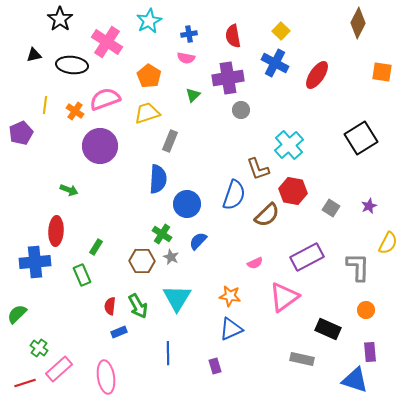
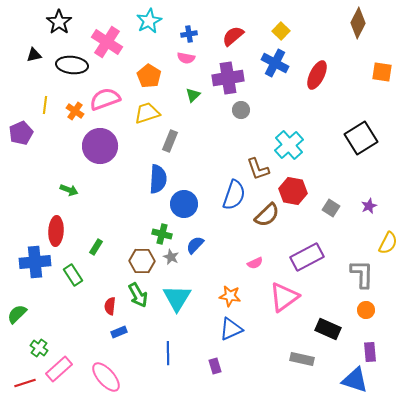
black star at (60, 19): moved 1 px left, 3 px down
red semicircle at (233, 36): rotated 60 degrees clockwise
red ellipse at (317, 75): rotated 8 degrees counterclockwise
blue circle at (187, 204): moved 3 px left
green cross at (162, 234): rotated 18 degrees counterclockwise
blue semicircle at (198, 241): moved 3 px left, 4 px down
gray L-shape at (358, 267): moved 4 px right, 7 px down
green rectangle at (82, 275): moved 9 px left; rotated 10 degrees counterclockwise
green arrow at (138, 306): moved 11 px up
pink ellipse at (106, 377): rotated 32 degrees counterclockwise
